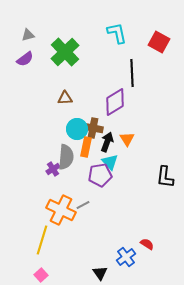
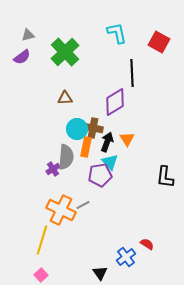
purple semicircle: moved 3 px left, 2 px up
